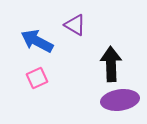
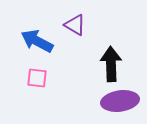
pink square: rotated 30 degrees clockwise
purple ellipse: moved 1 px down
